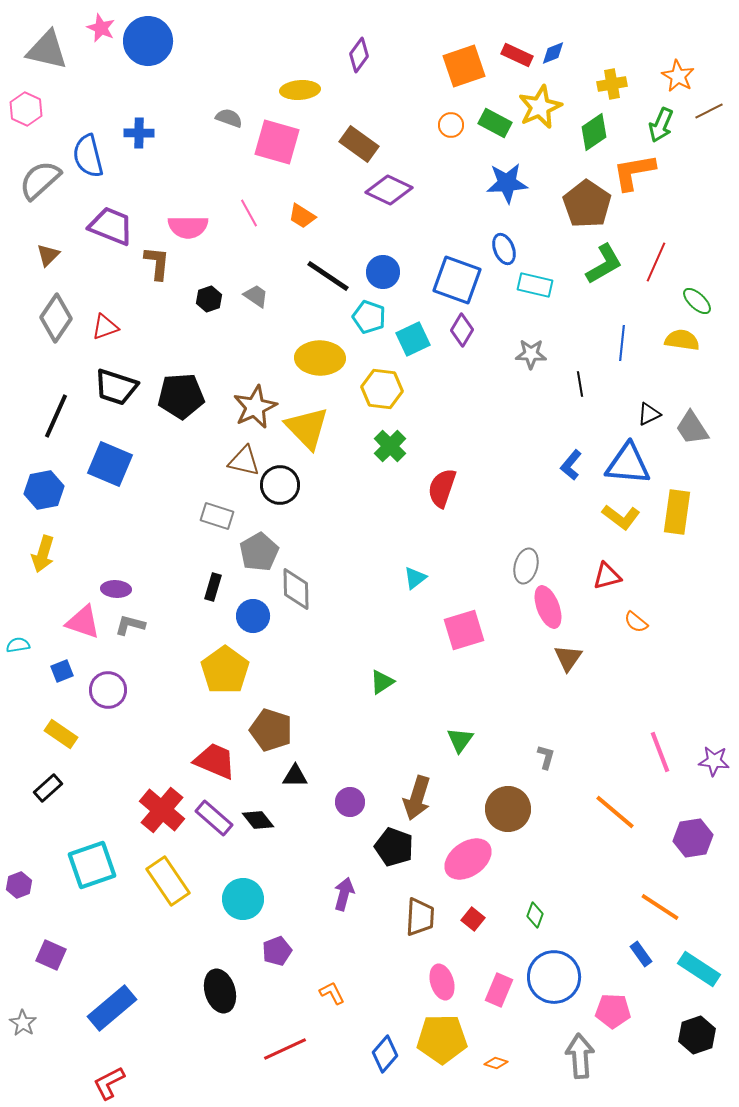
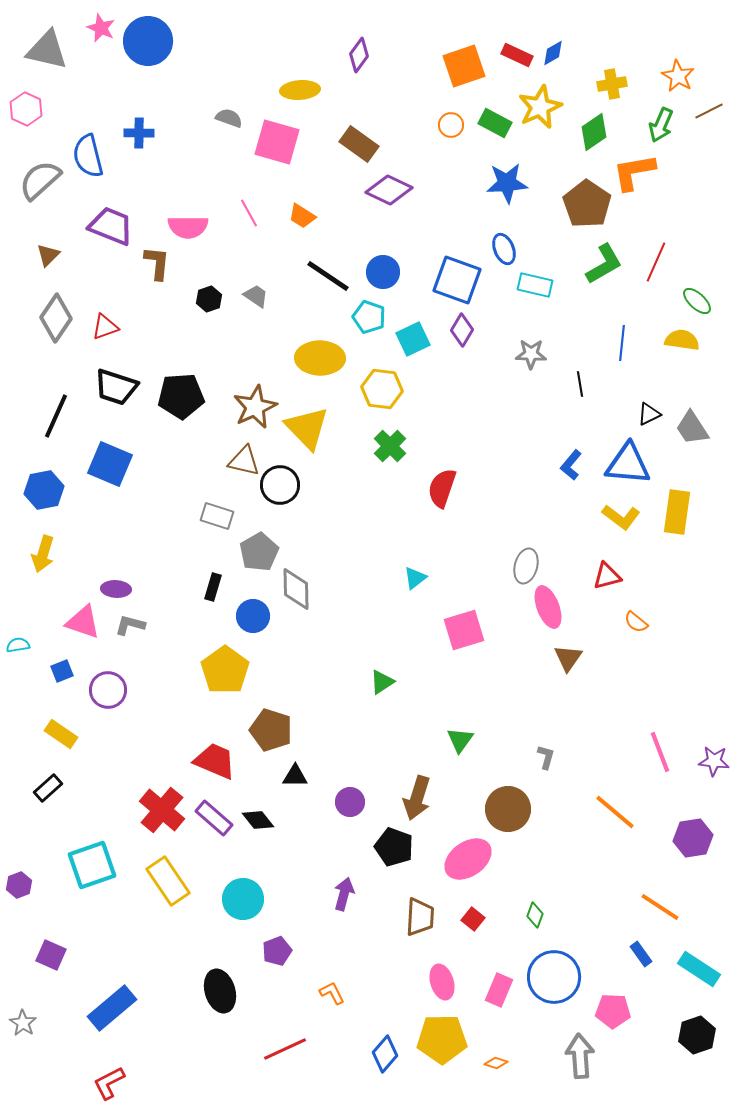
blue diamond at (553, 53): rotated 8 degrees counterclockwise
